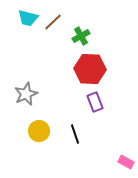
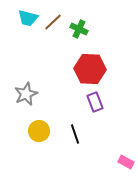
green cross: moved 2 px left, 7 px up; rotated 36 degrees counterclockwise
